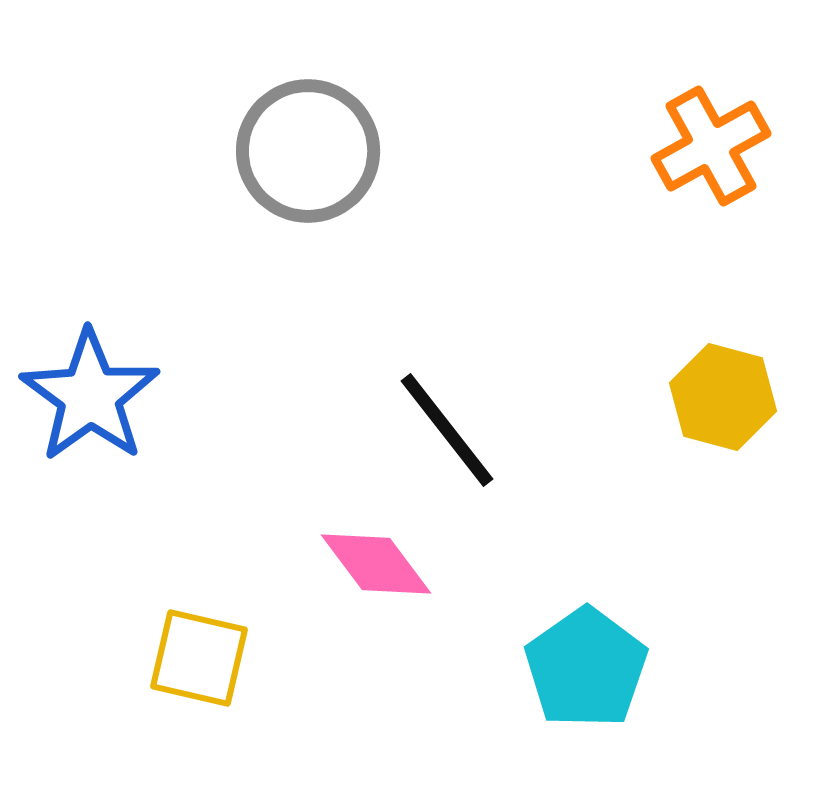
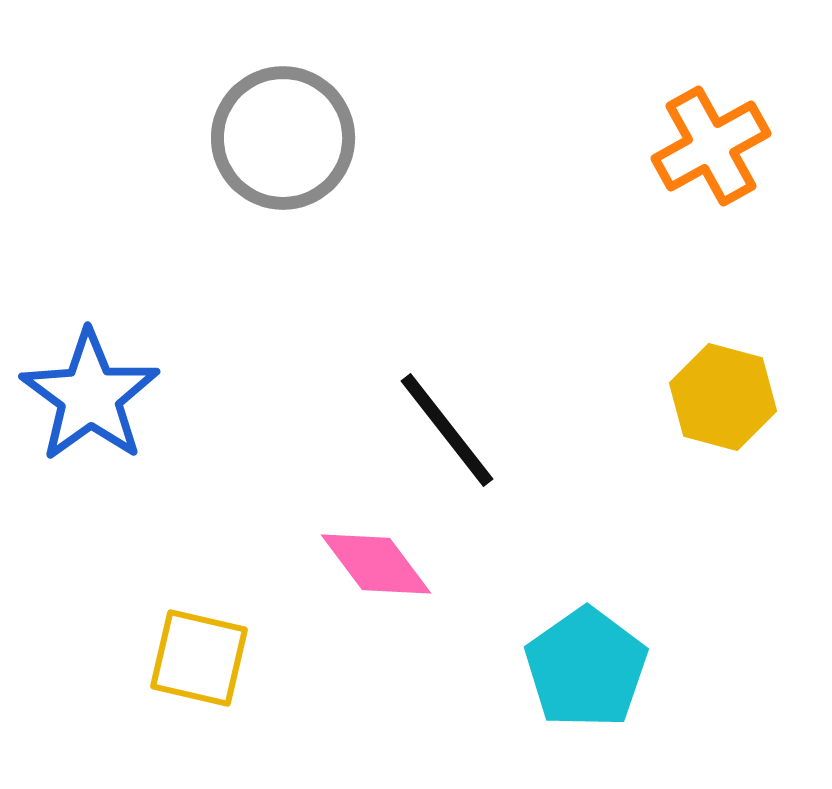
gray circle: moved 25 px left, 13 px up
